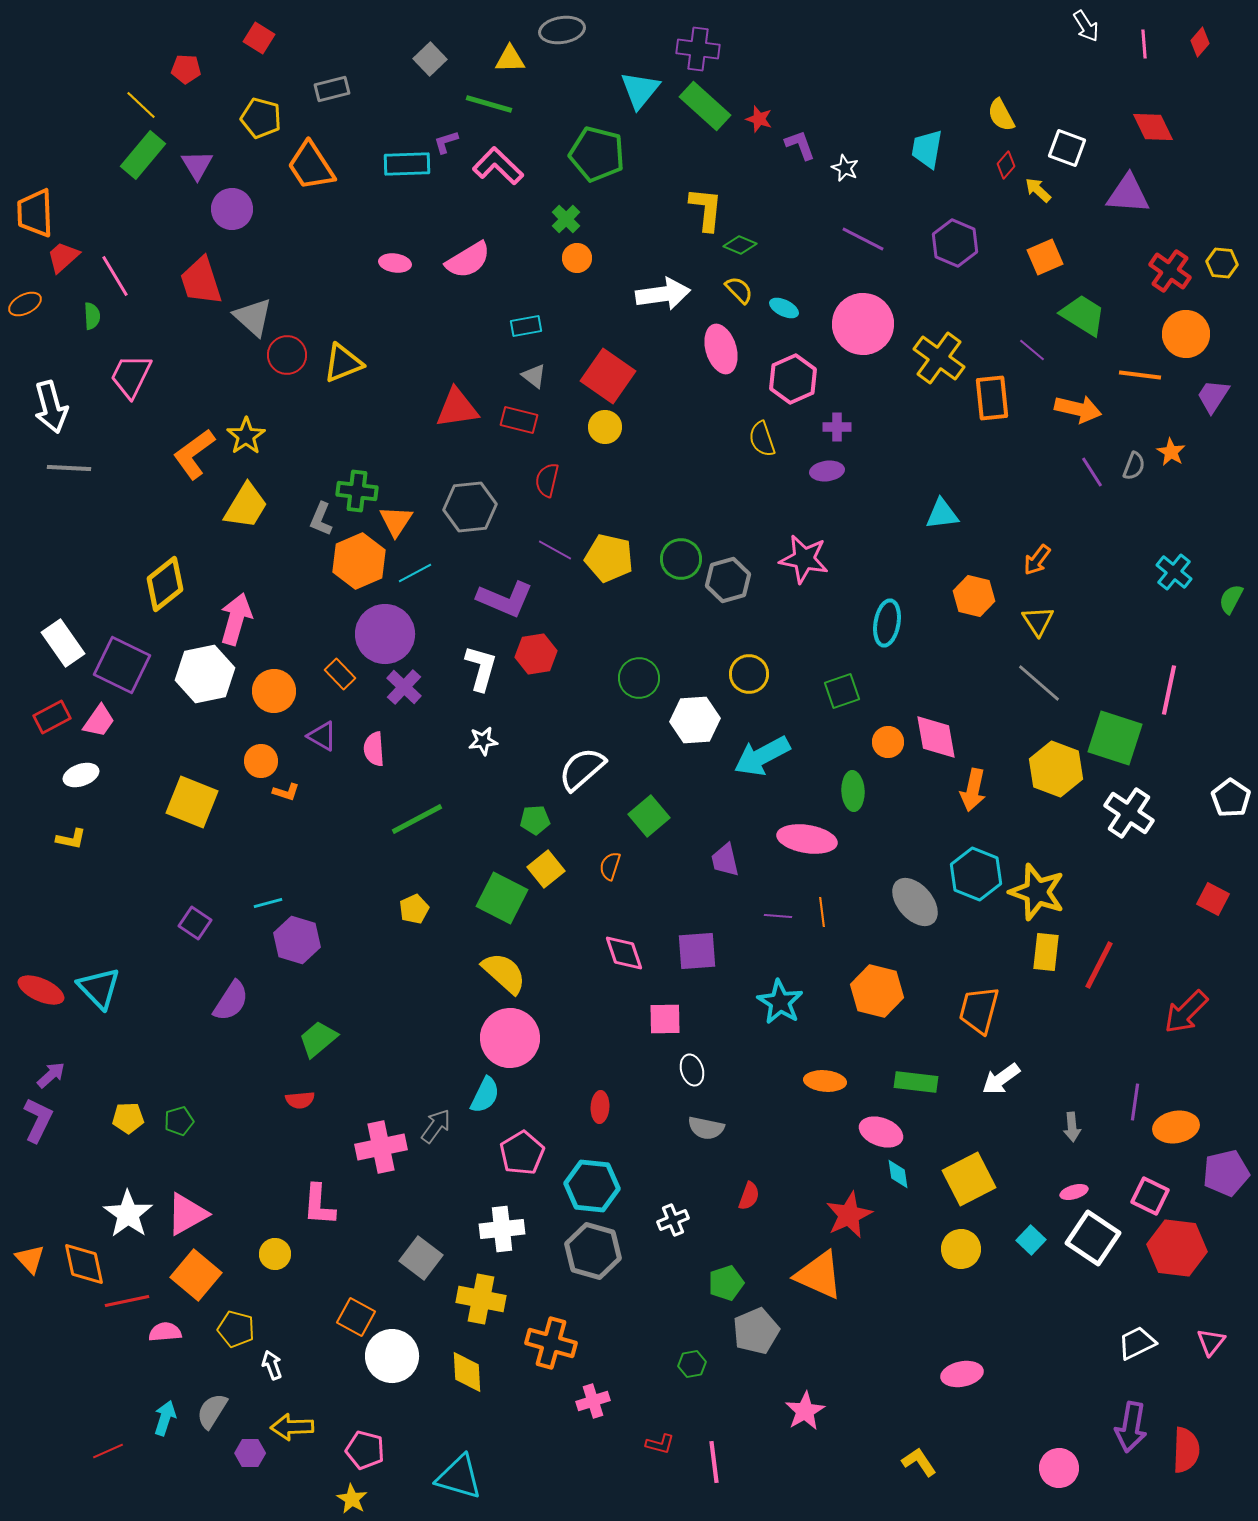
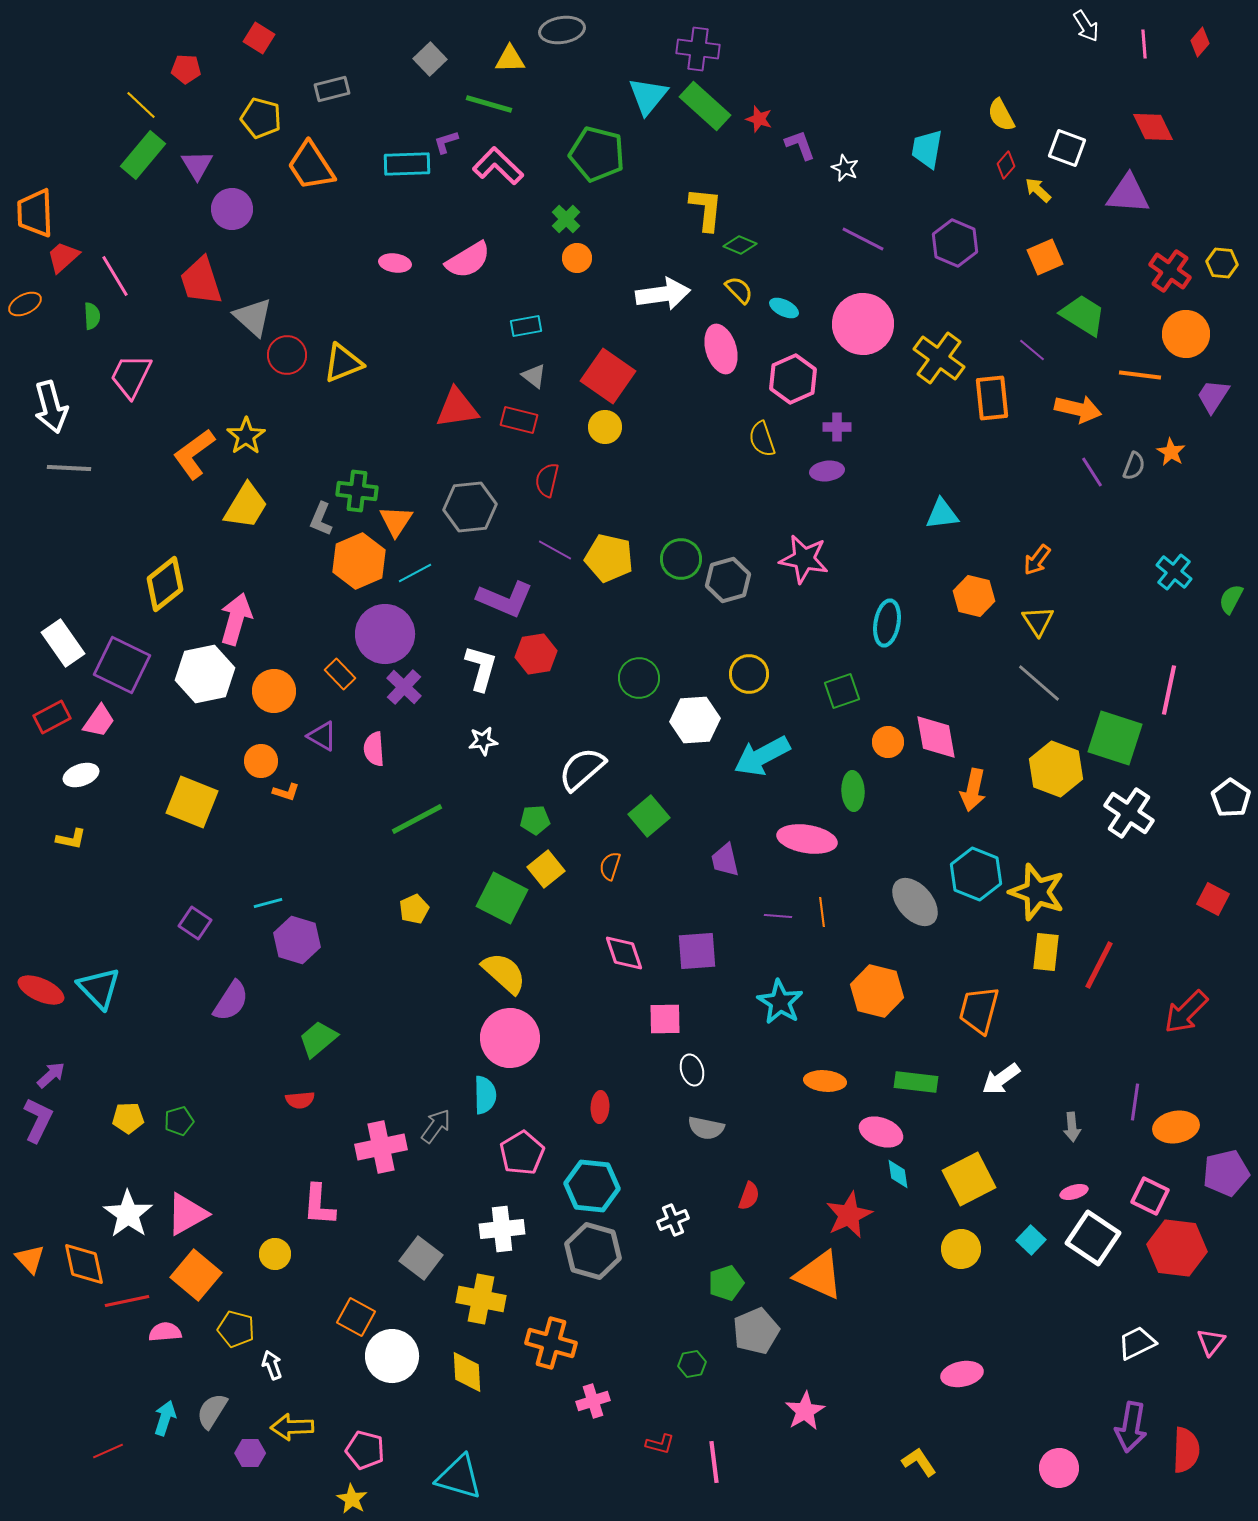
cyan triangle at (640, 90): moved 8 px right, 6 px down
cyan semicircle at (485, 1095): rotated 27 degrees counterclockwise
